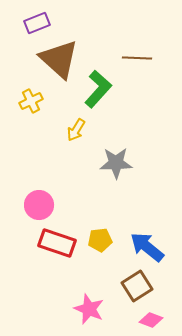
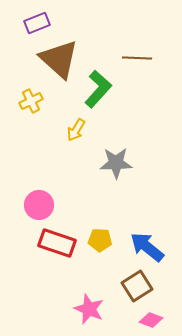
yellow pentagon: rotated 10 degrees clockwise
